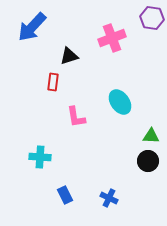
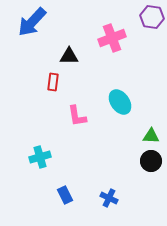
purple hexagon: moved 1 px up
blue arrow: moved 5 px up
black triangle: rotated 18 degrees clockwise
pink L-shape: moved 1 px right, 1 px up
cyan cross: rotated 20 degrees counterclockwise
black circle: moved 3 px right
